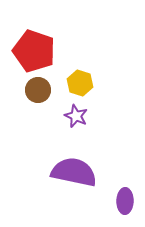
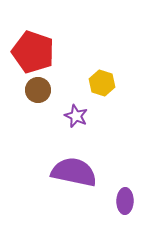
red pentagon: moved 1 px left, 1 px down
yellow hexagon: moved 22 px right
